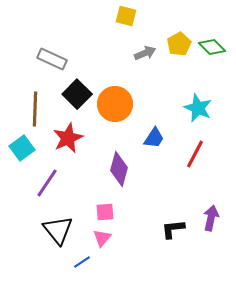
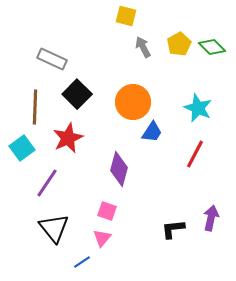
gray arrow: moved 2 px left, 6 px up; rotated 95 degrees counterclockwise
orange circle: moved 18 px right, 2 px up
brown line: moved 2 px up
blue trapezoid: moved 2 px left, 6 px up
pink square: moved 2 px right, 1 px up; rotated 24 degrees clockwise
black triangle: moved 4 px left, 2 px up
